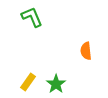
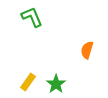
orange semicircle: moved 1 px right, 1 px up; rotated 24 degrees clockwise
